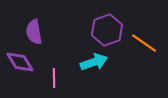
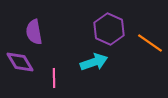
purple hexagon: moved 2 px right, 1 px up; rotated 16 degrees counterclockwise
orange line: moved 6 px right
